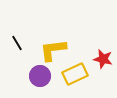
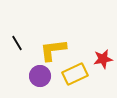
red star: rotated 24 degrees counterclockwise
